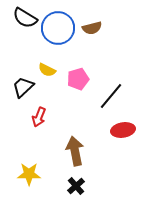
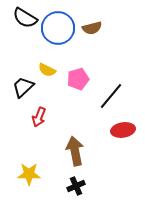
black cross: rotated 18 degrees clockwise
